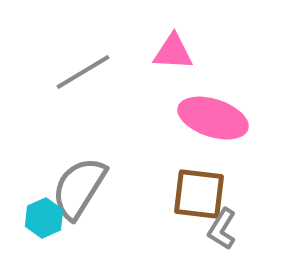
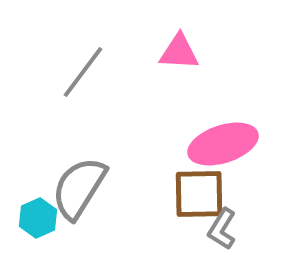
pink triangle: moved 6 px right
gray line: rotated 22 degrees counterclockwise
pink ellipse: moved 10 px right, 26 px down; rotated 36 degrees counterclockwise
brown square: rotated 8 degrees counterclockwise
cyan hexagon: moved 6 px left
